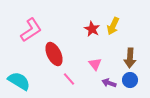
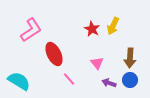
pink triangle: moved 2 px right, 1 px up
